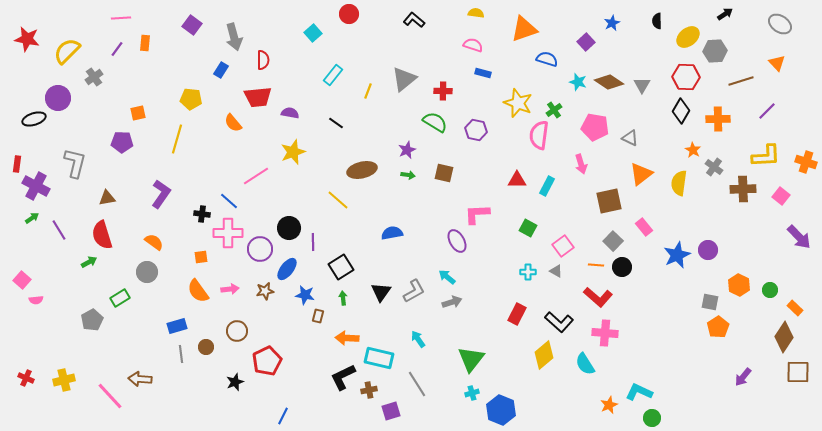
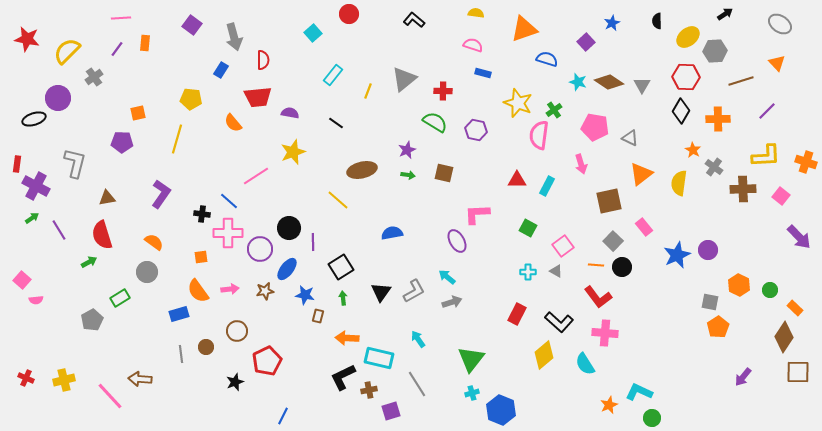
red L-shape at (598, 297): rotated 12 degrees clockwise
blue rectangle at (177, 326): moved 2 px right, 12 px up
